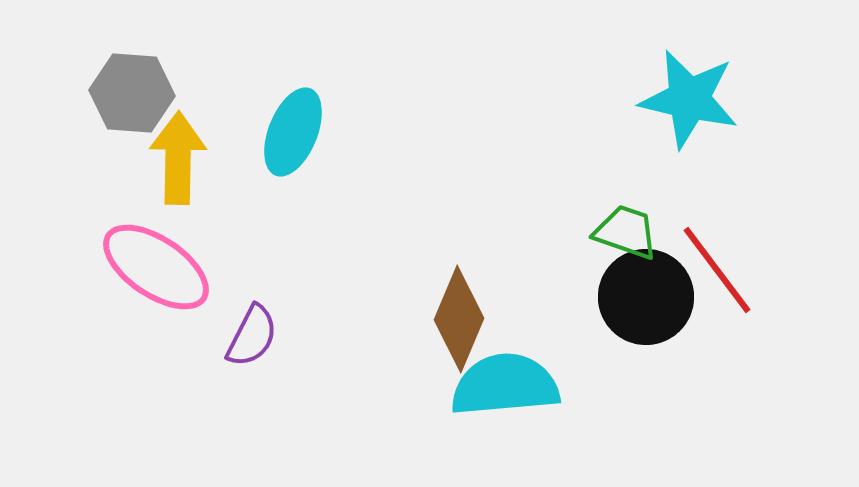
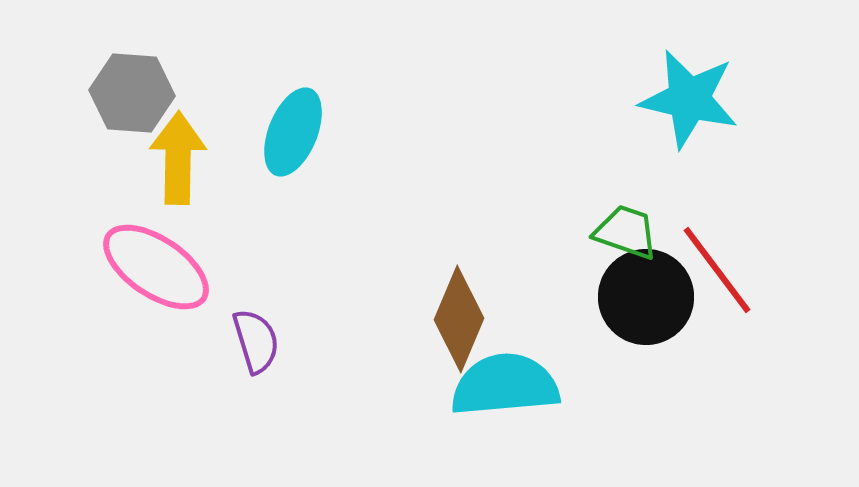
purple semicircle: moved 4 px right, 5 px down; rotated 44 degrees counterclockwise
